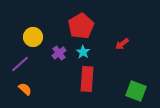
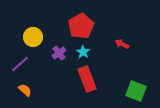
red arrow: rotated 64 degrees clockwise
red rectangle: rotated 25 degrees counterclockwise
orange semicircle: moved 1 px down
